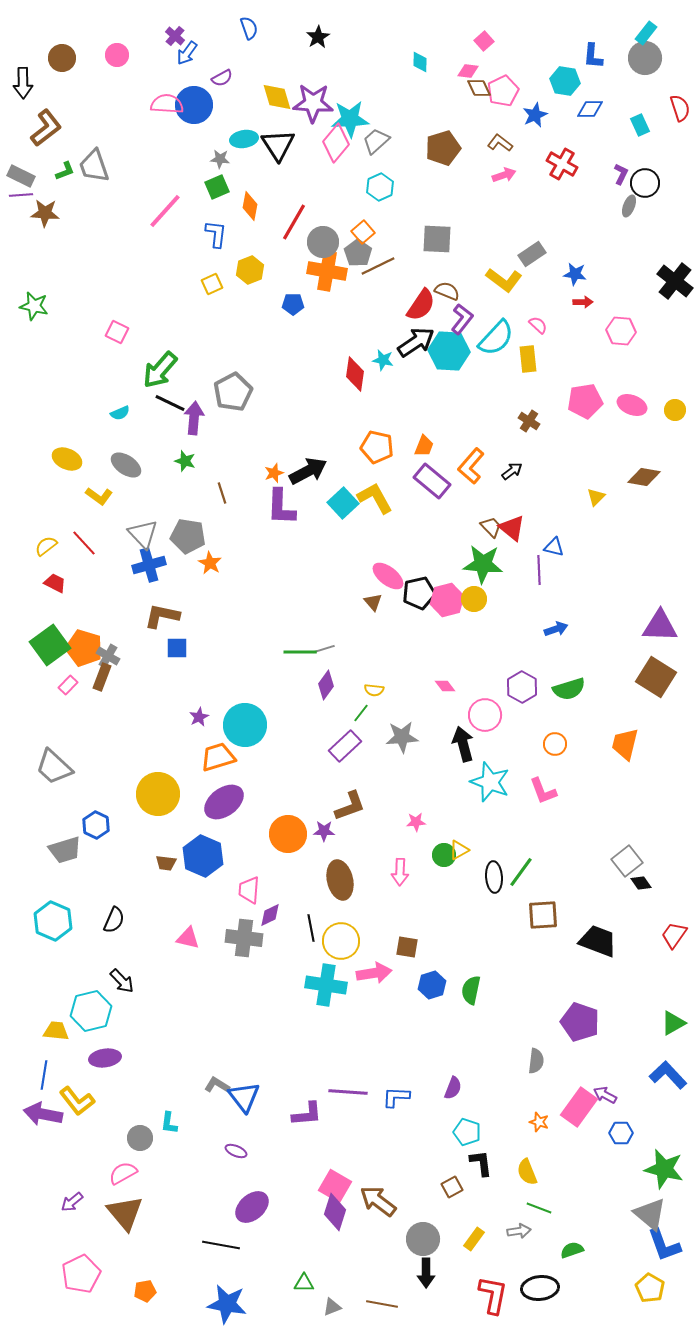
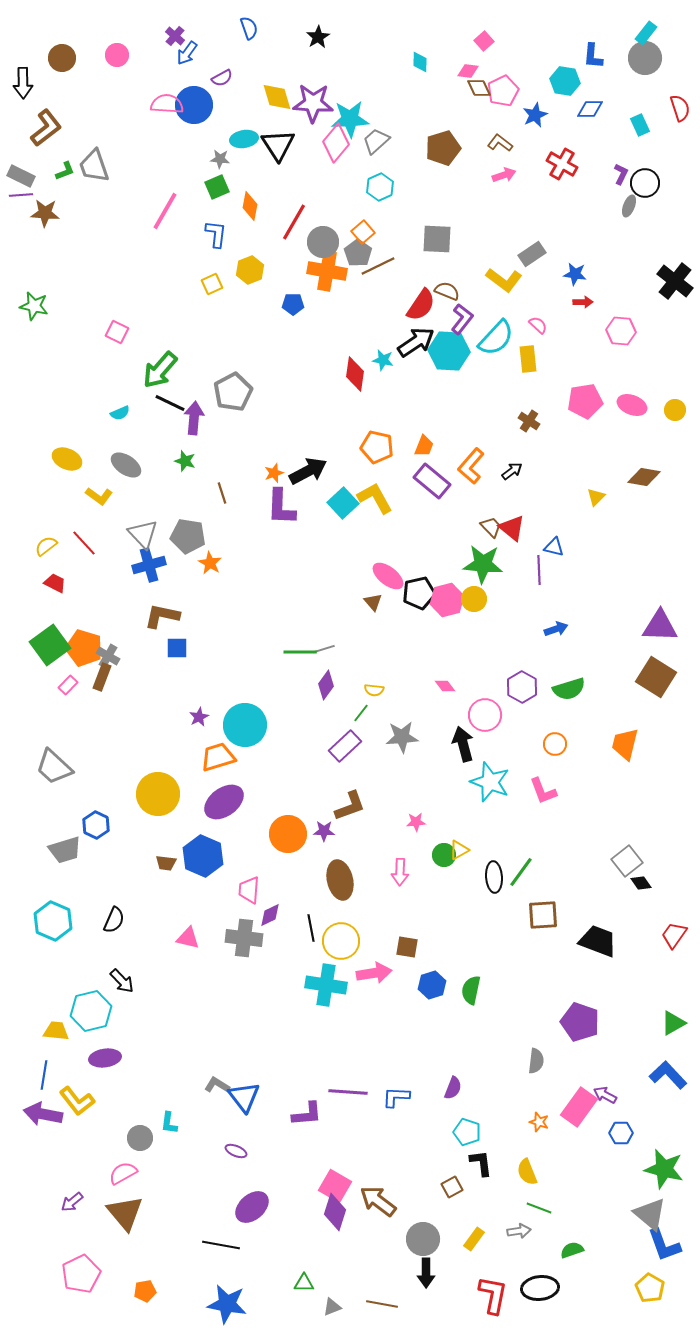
pink line at (165, 211): rotated 12 degrees counterclockwise
